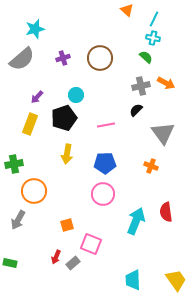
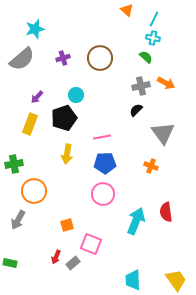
pink line: moved 4 px left, 12 px down
